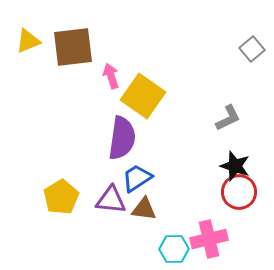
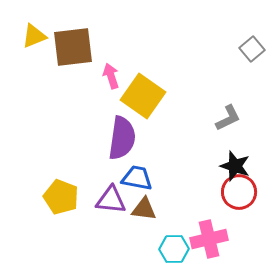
yellow triangle: moved 6 px right, 5 px up
blue trapezoid: rotated 44 degrees clockwise
yellow pentagon: rotated 20 degrees counterclockwise
